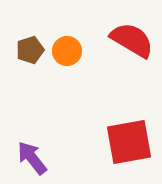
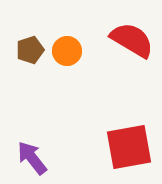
red square: moved 5 px down
